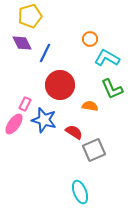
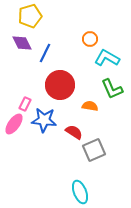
blue star: rotated 10 degrees counterclockwise
